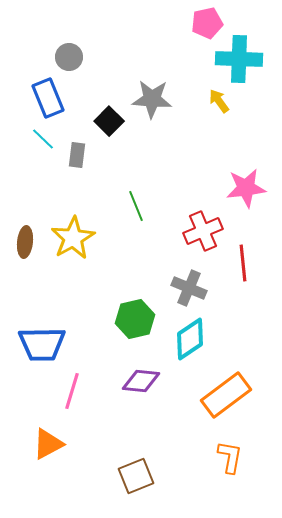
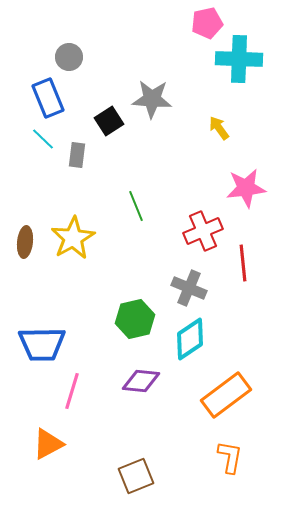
yellow arrow: moved 27 px down
black square: rotated 12 degrees clockwise
